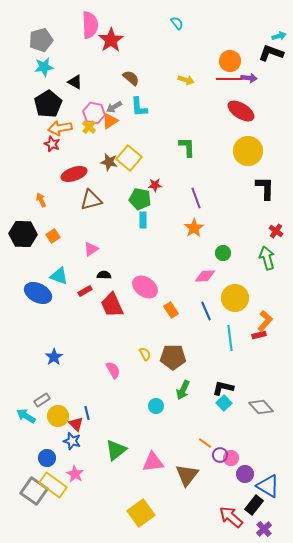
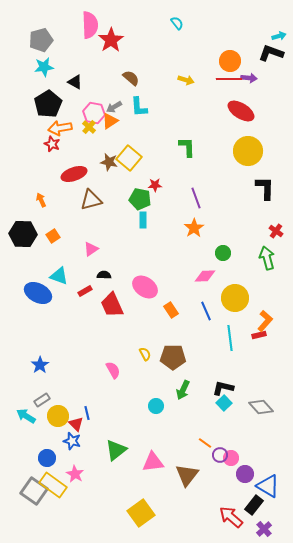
blue star at (54, 357): moved 14 px left, 8 px down
